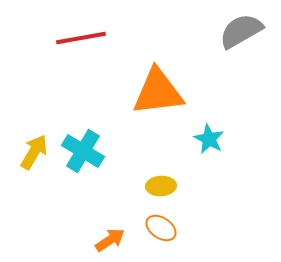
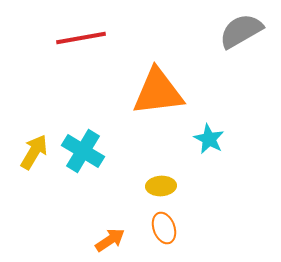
orange ellipse: moved 3 px right; rotated 36 degrees clockwise
